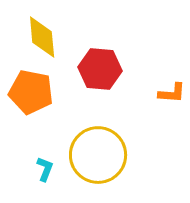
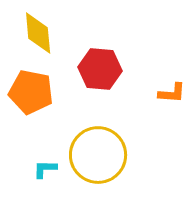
yellow diamond: moved 4 px left, 4 px up
cyan L-shape: rotated 110 degrees counterclockwise
